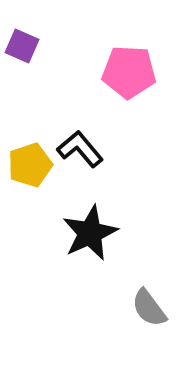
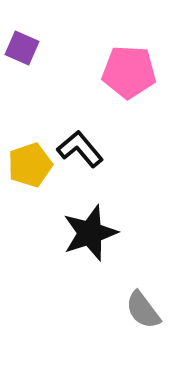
purple square: moved 2 px down
black star: rotated 6 degrees clockwise
gray semicircle: moved 6 px left, 2 px down
